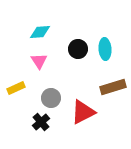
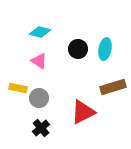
cyan diamond: rotated 20 degrees clockwise
cyan ellipse: rotated 15 degrees clockwise
pink triangle: rotated 24 degrees counterclockwise
yellow rectangle: moved 2 px right; rotated 36 degrees clockwise
gray circle: moved 12 px left
black cross: moved 6 px down
